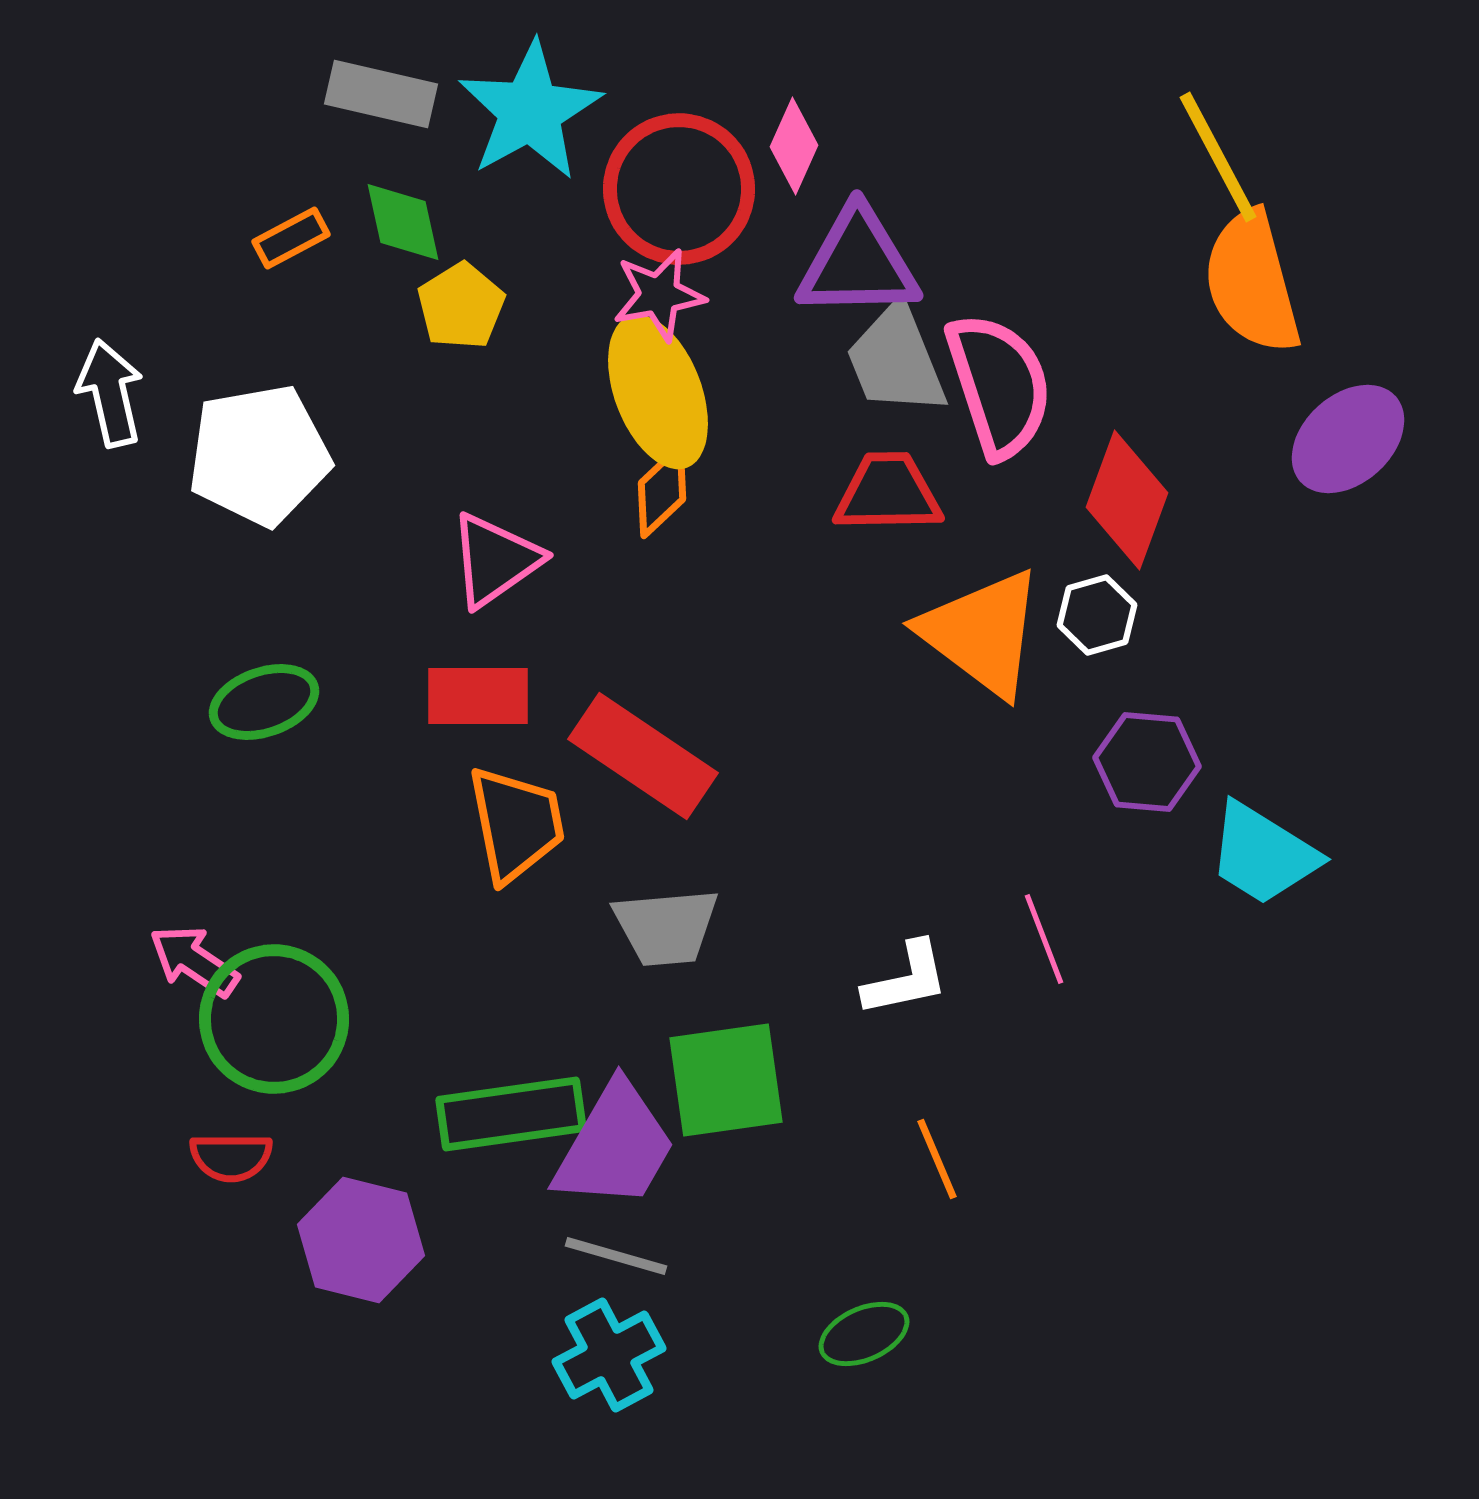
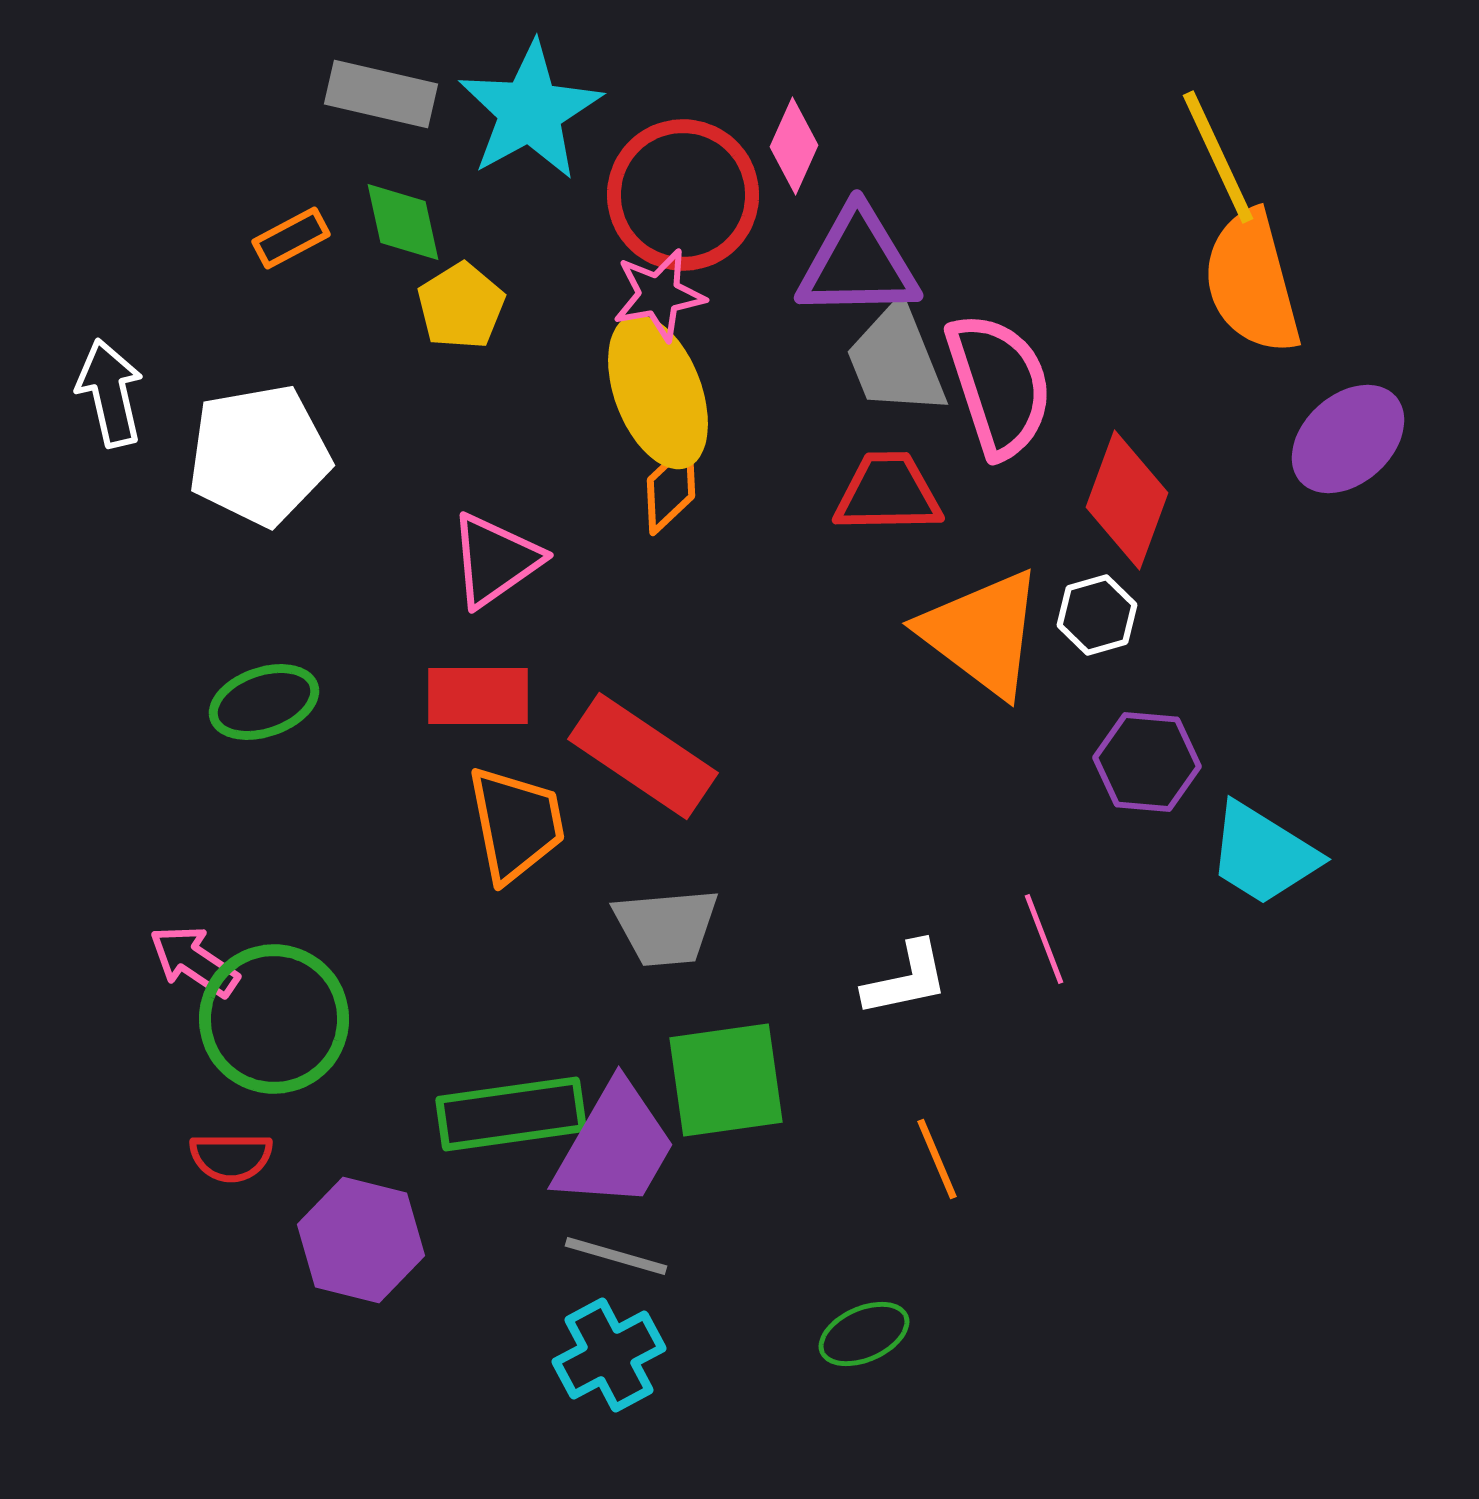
yellow line at (1218, 157): rotated 3 degrees clockwise
red circle at (679, 189): moved 4 px right, 6 px down
orange diamond at (662, 491): moved 9 px right, 3 px up
